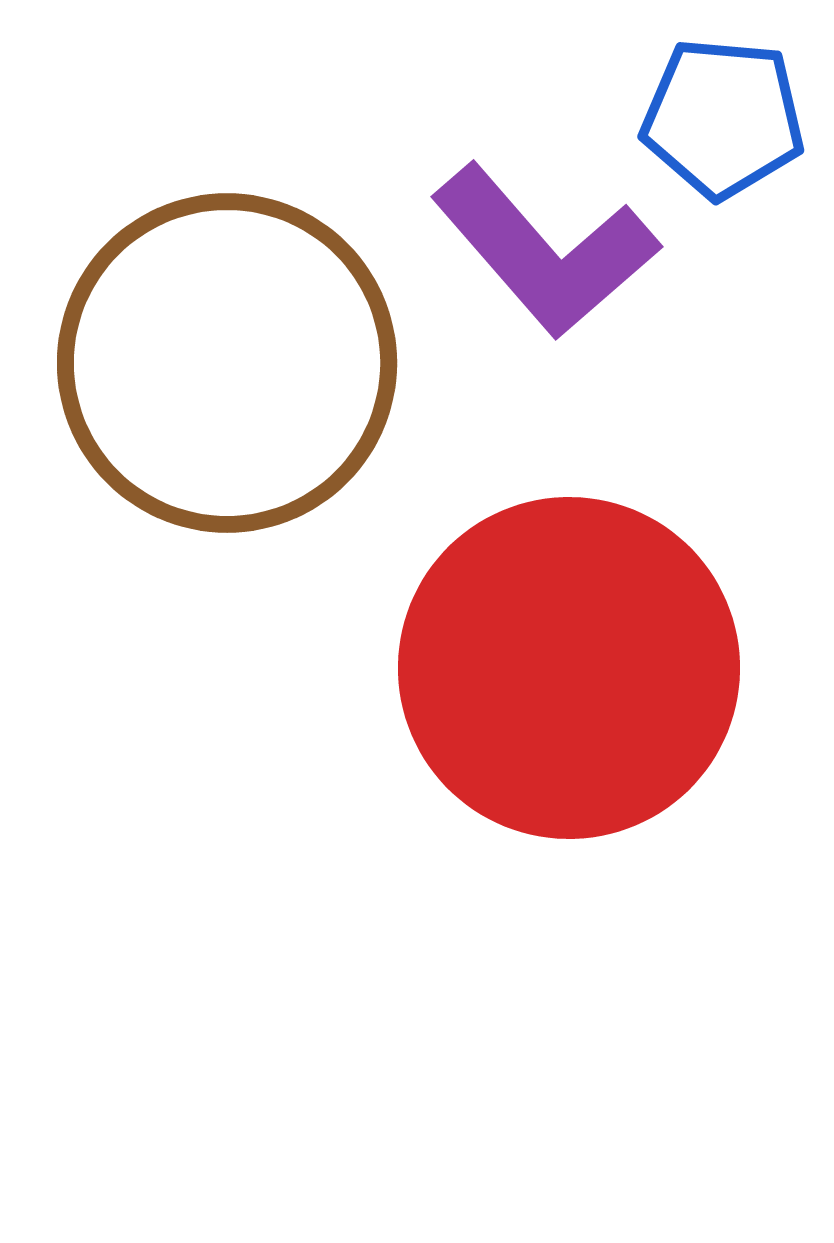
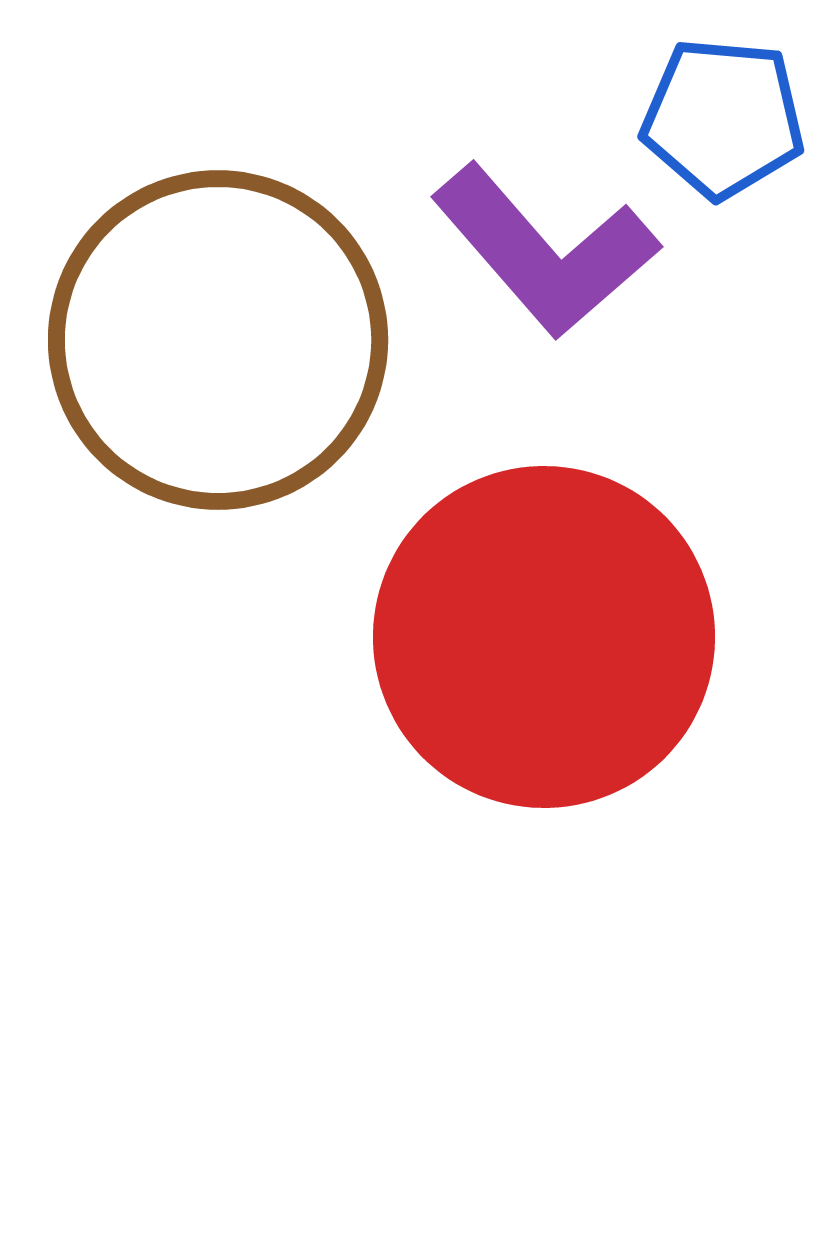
brown circle: moved 9 px left, 23 px up
red circle: moved 25 px left, 31 px up
